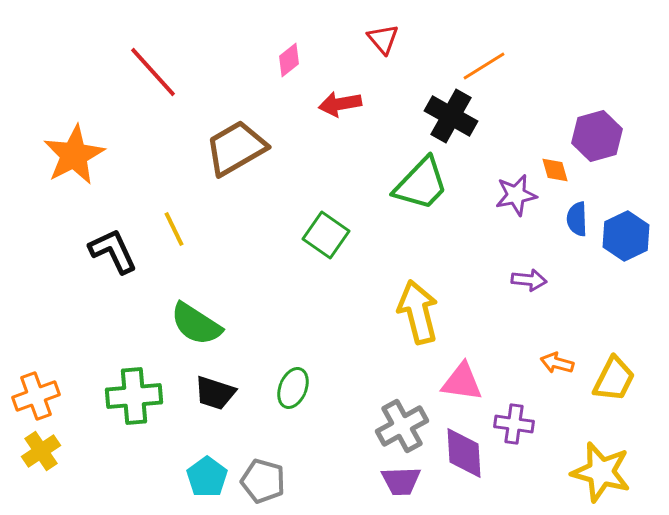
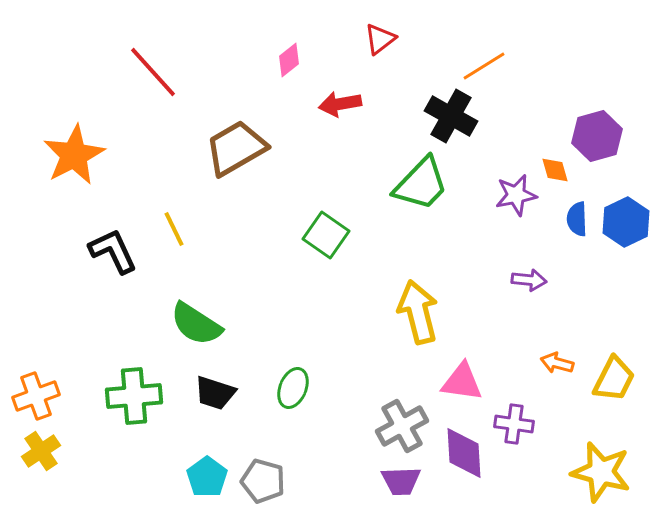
red triangle: moved 3 px left; rotated 32 degrees clockwise
blue hexagon: moved 14 px up
